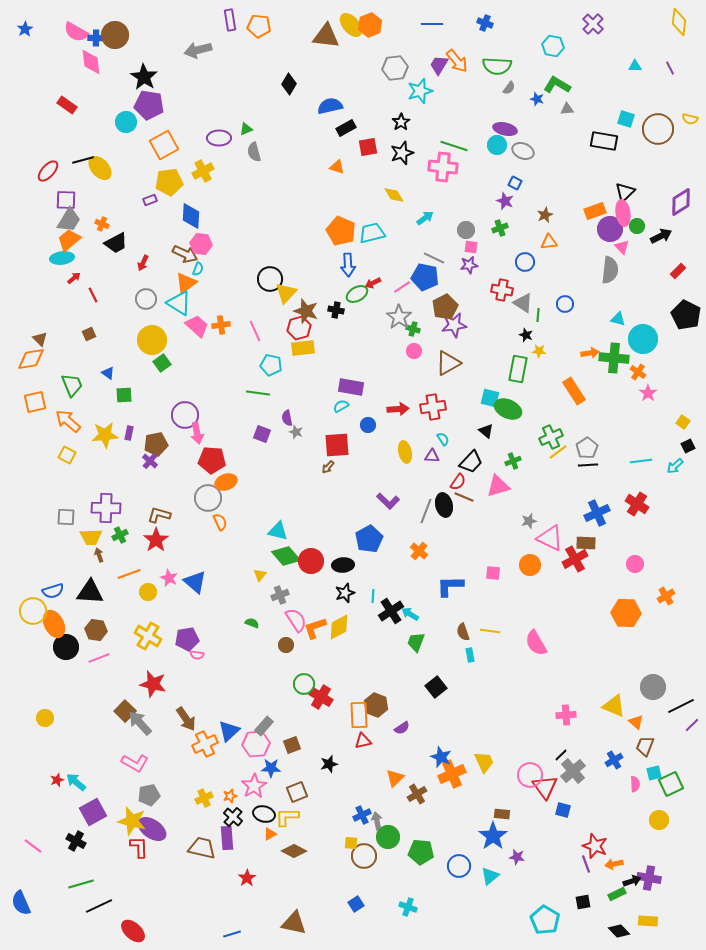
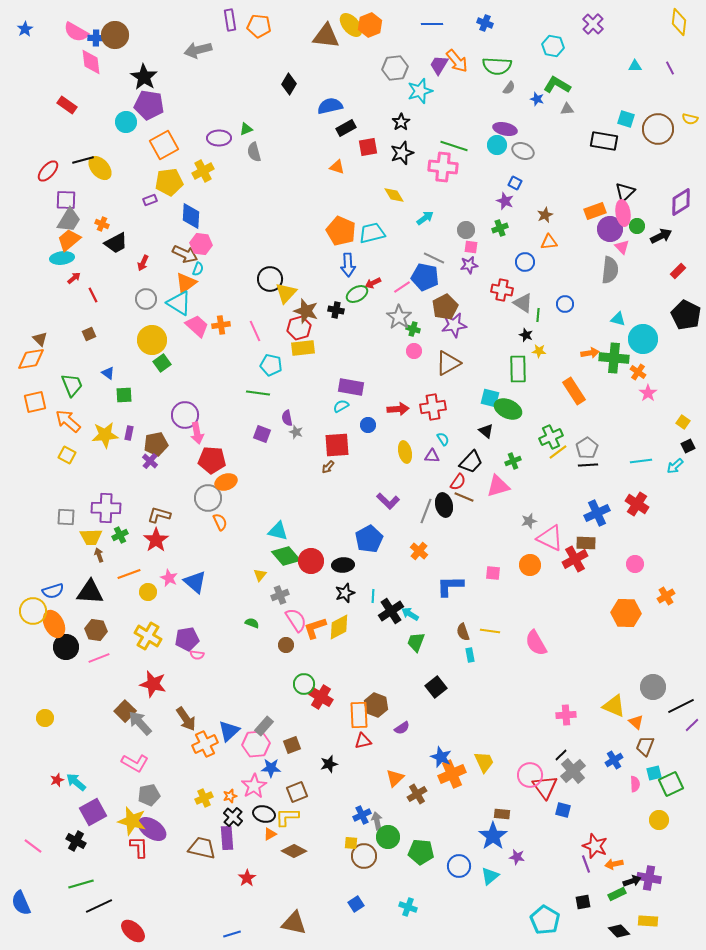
green rectangle at (518, 369): rotated 12 degrees counterclockwise
